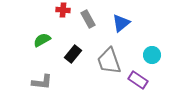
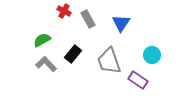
red cross: moved 1 px right, 1 px down; rotated 24 degrees clockwise
blue triangle: rotated 18 degrees counterclockwise
gray L-shape: moved 4 px right, 18 px up; rotated 140 degrees counterclockwise
